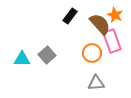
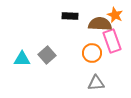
black rectangle: rotated 56 degrees clockwise
brown semicircle: rotated 45 degrees counterclockwise
